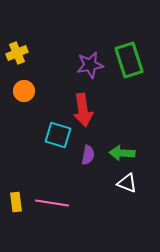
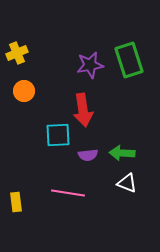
cyan square: rotated 20 degrees counterclockwise
purple semicircle: rotated 72 degrees clockwise
pink line: moved 16 px right, 10 px up
